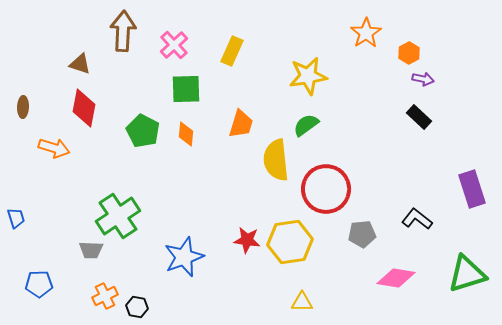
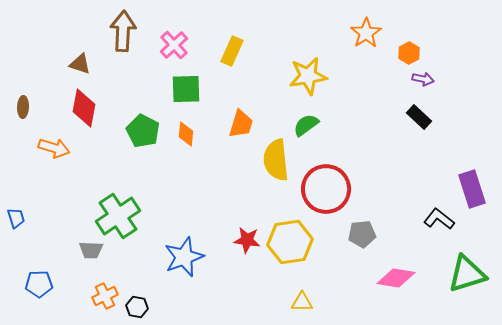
black L-shape: moved 22 px right
